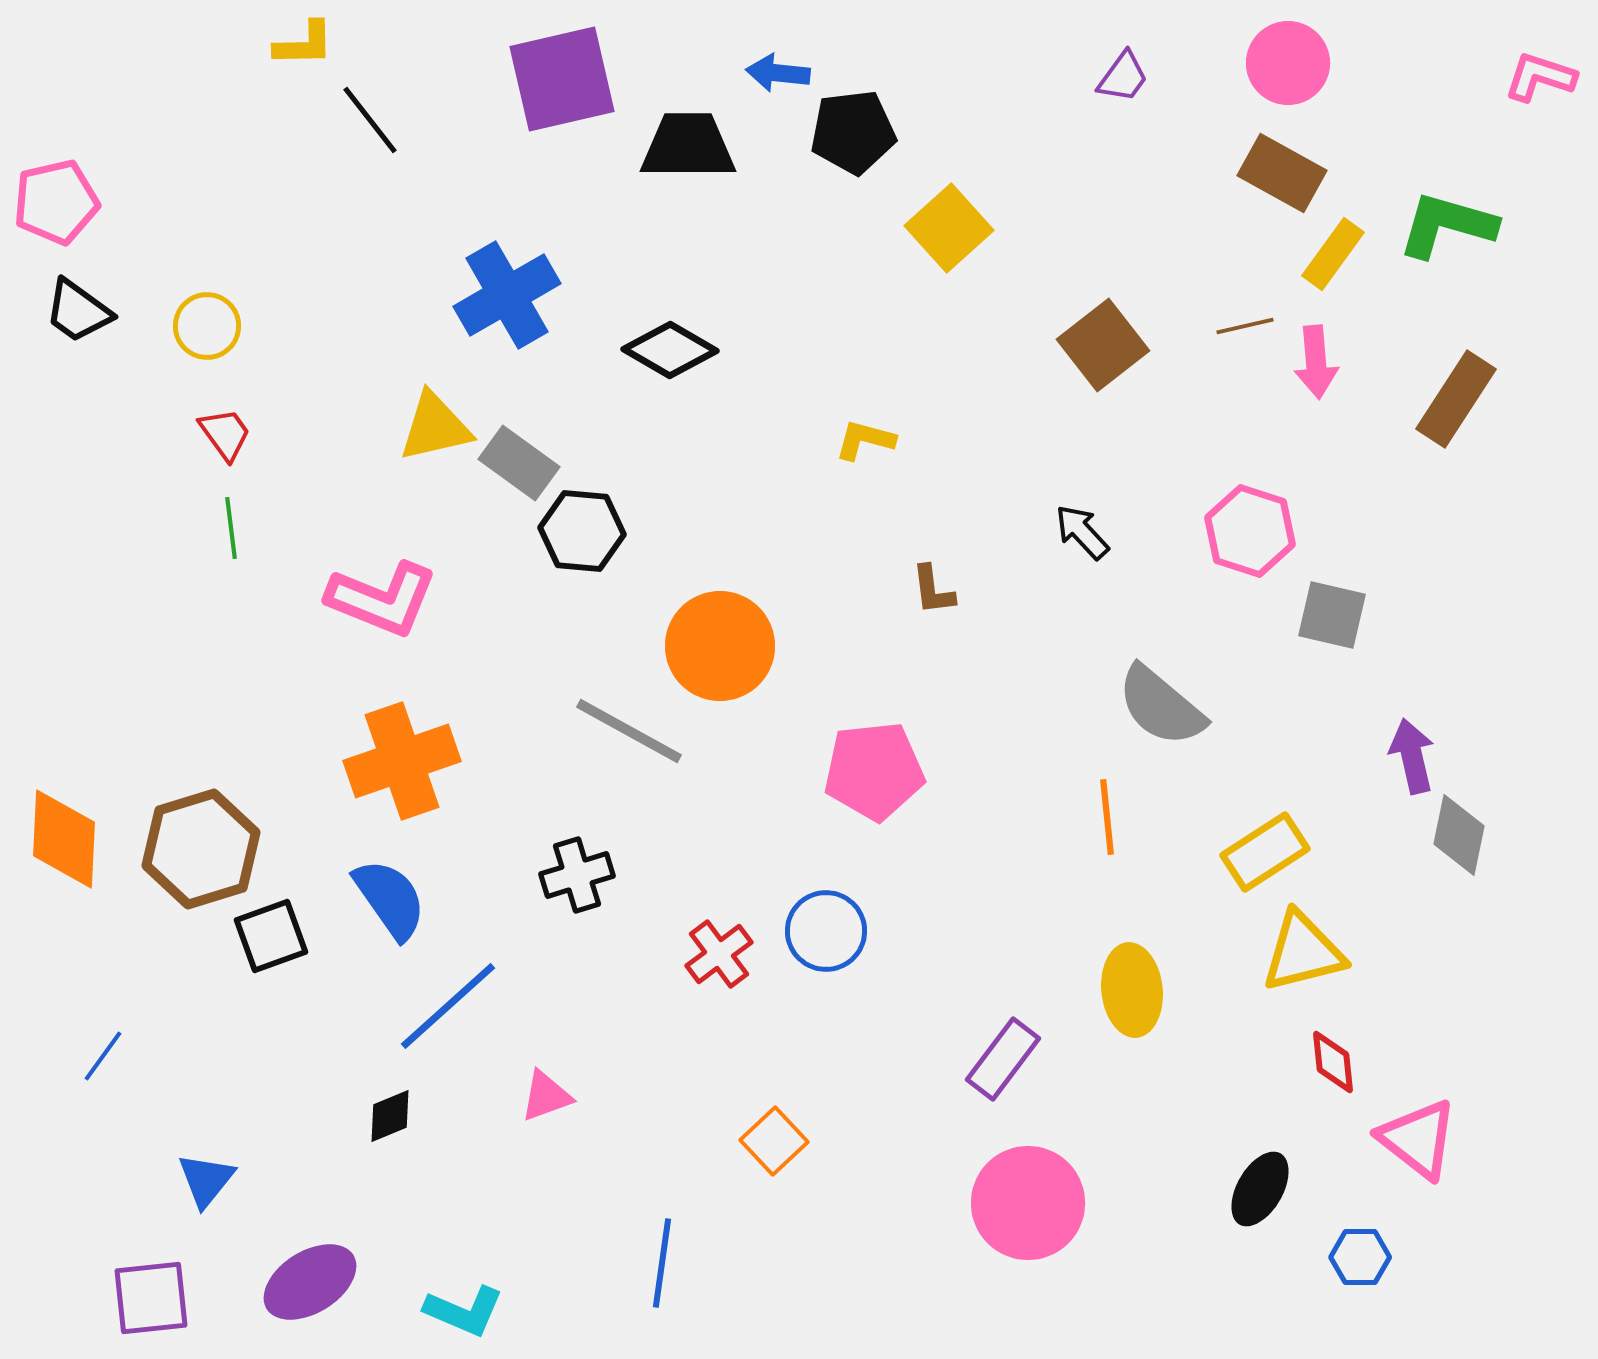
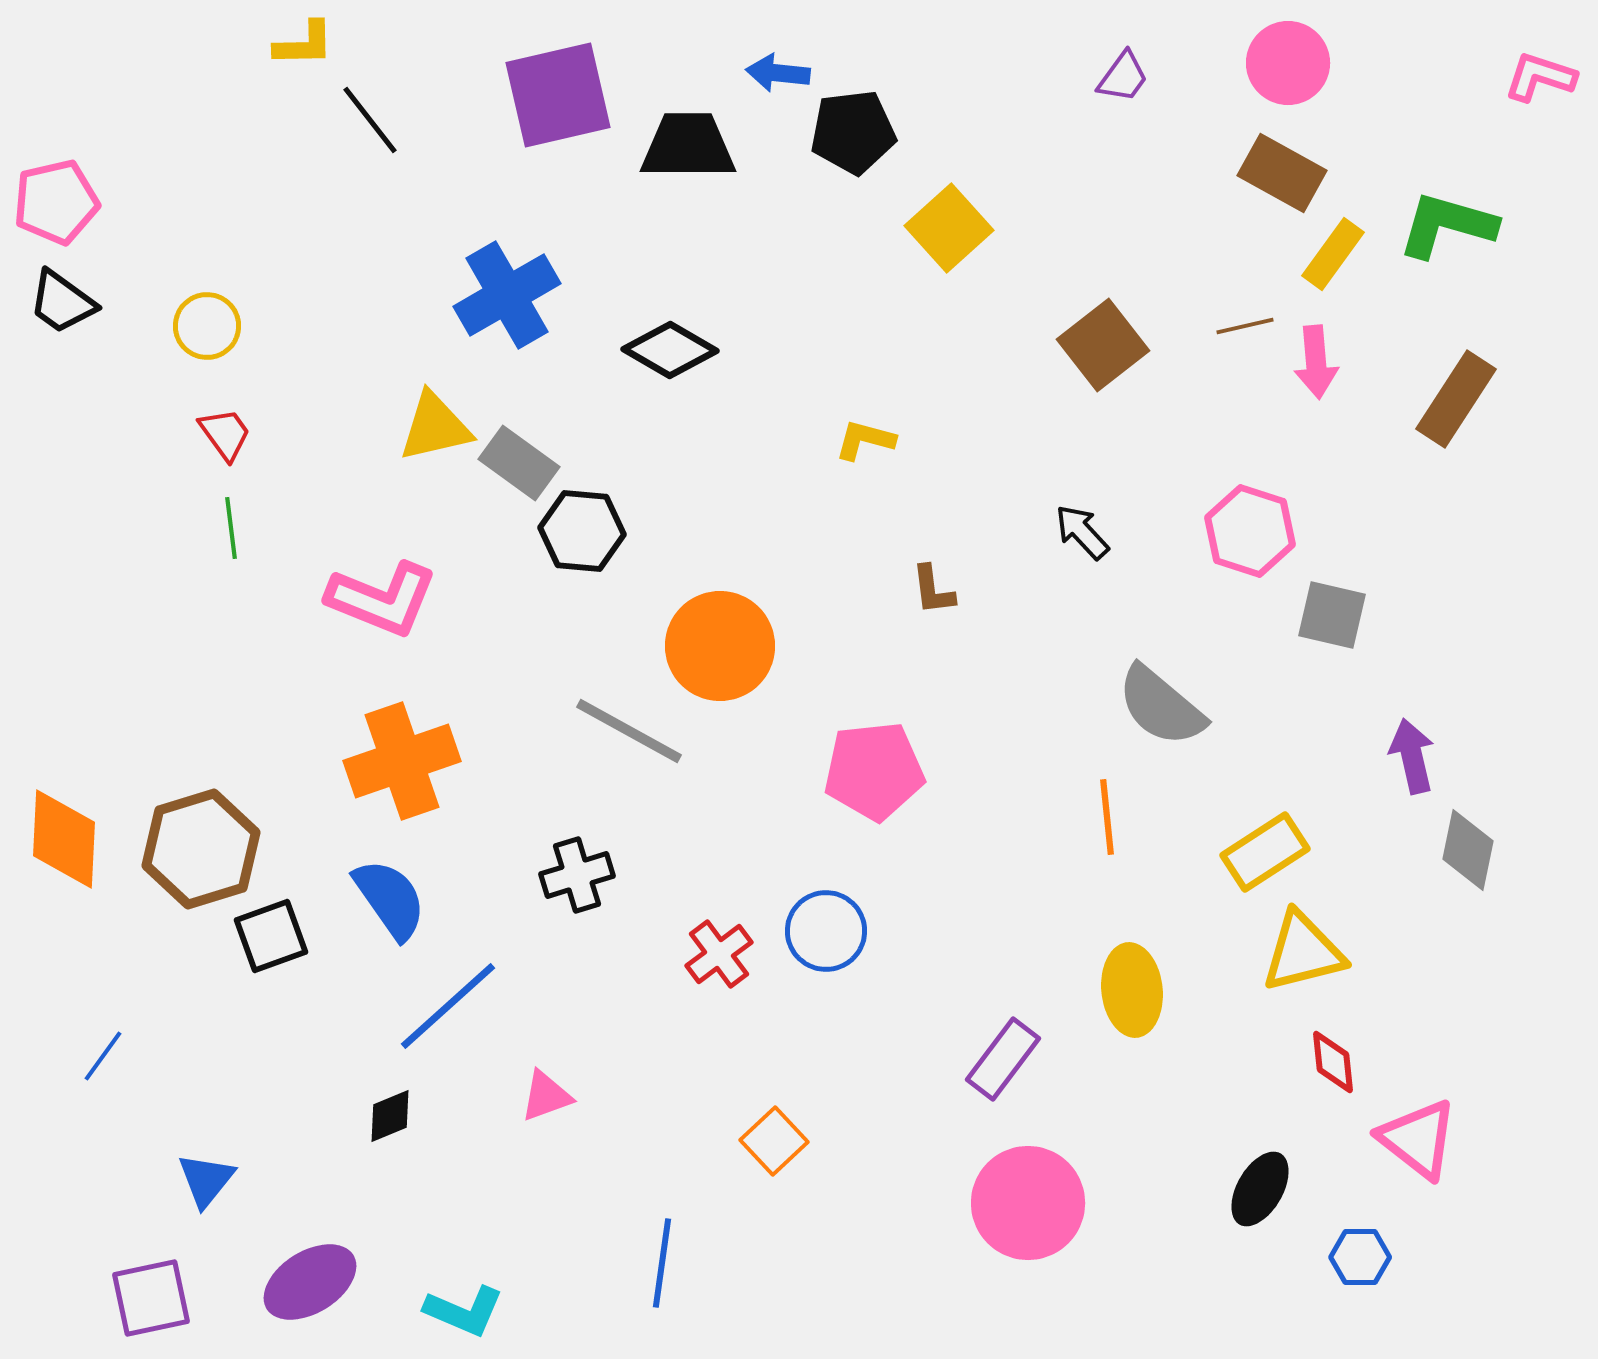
purple square at (562, 79): moved 4 px left, 16 px down
black trapezoid at (78, 311): moved 16 px left, 9 px up
gray diamond at (1459, 835): moved 9 px right, 15 px down
purple square at (151, 1298): rotated 6 degrees counterclockwise
